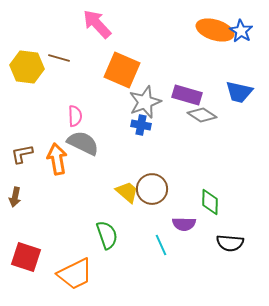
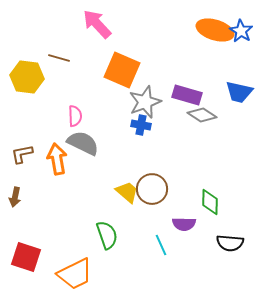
yellow hexagon: moved 10 px down
